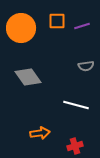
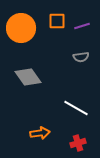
gray semicircle: moved 5 px left, 9 px up
white line: moved 3 px down; rotated 15 degrees clockwise
red cross: moved 3 px right, 3 px up
